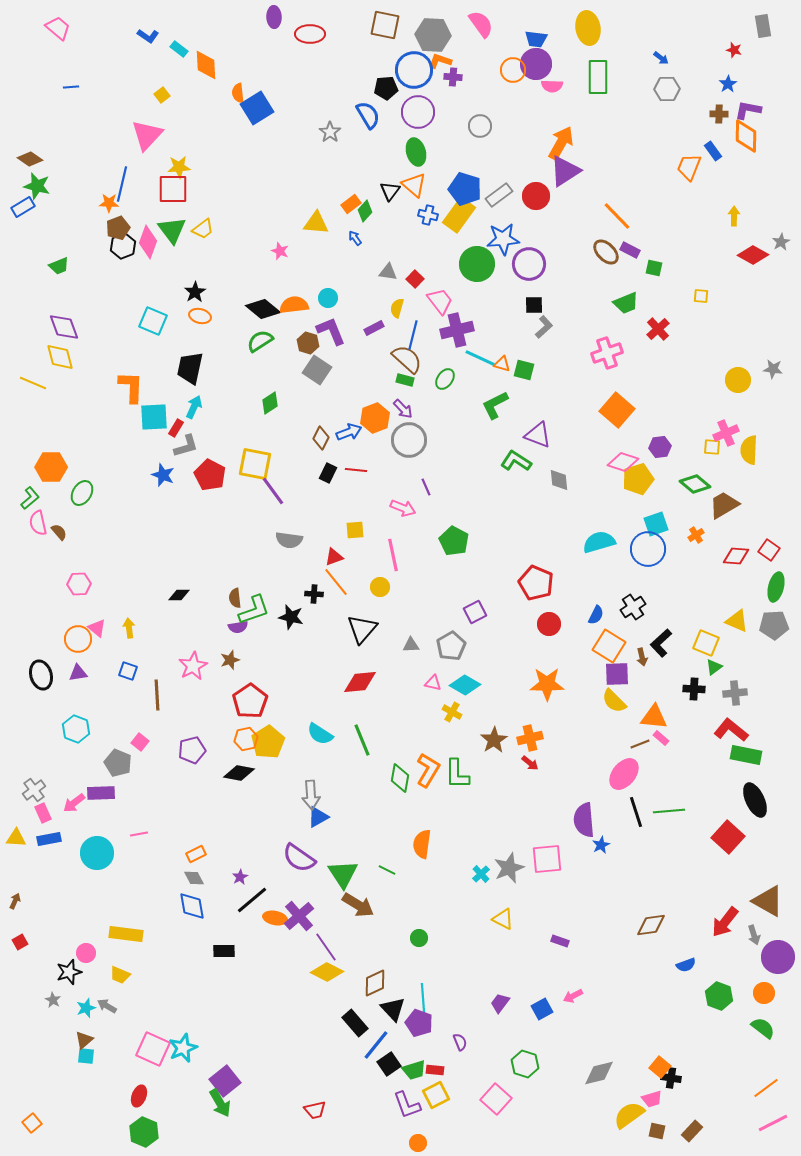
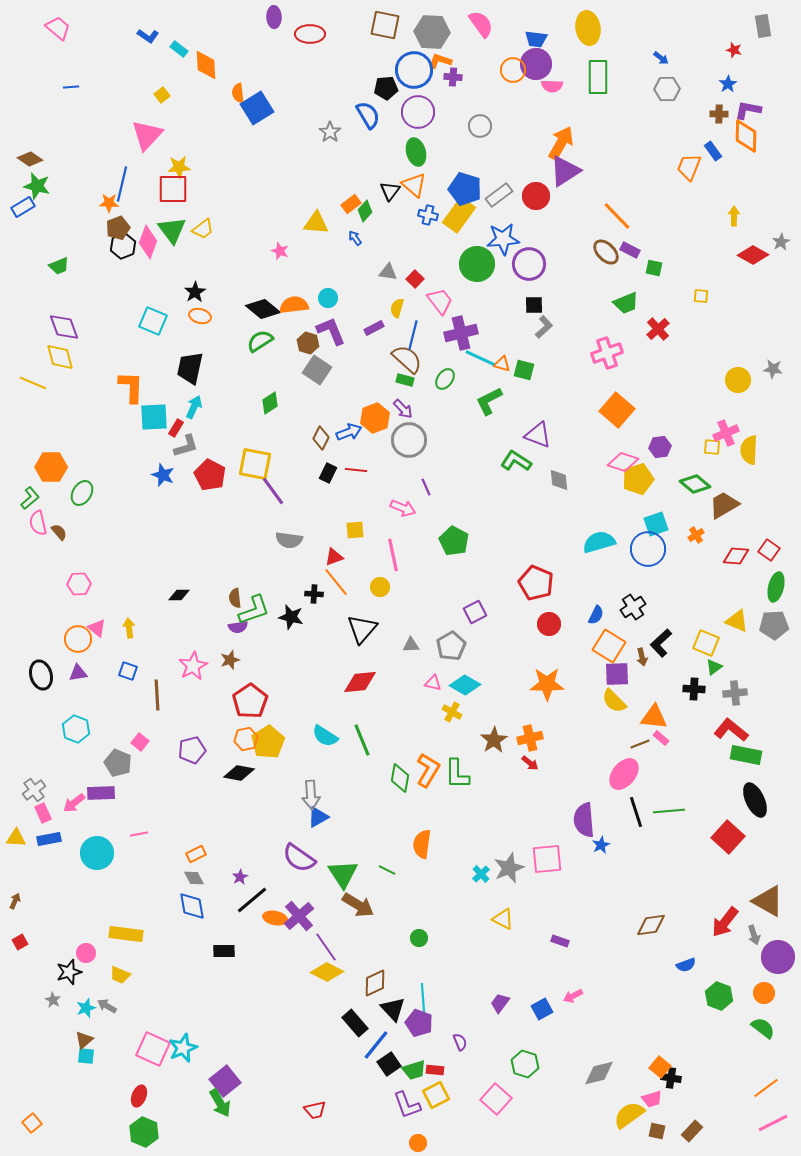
gray hexagon at (433, 35): moved 1 px left, 3 px up
purple cross at (457, 330): moved 4 px right, 3 px down
green L-shape at (495, 405): moved 6 px left, 4 px up
cyan semicircle at (320, 734): moved 5 px right, 2 px down
